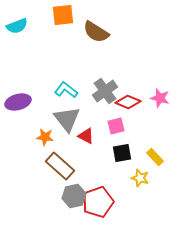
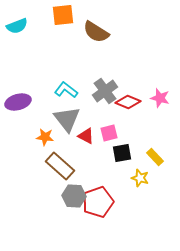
pink square: moved 7 px left, 7 px down
gray hexagon: rotated 15 degrees clockwise
